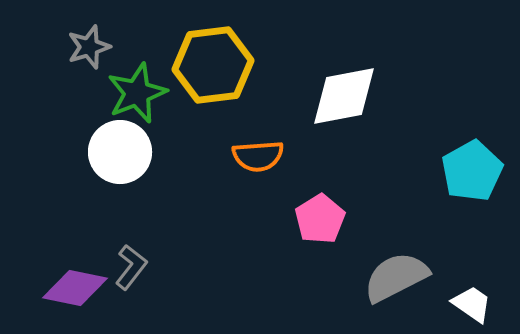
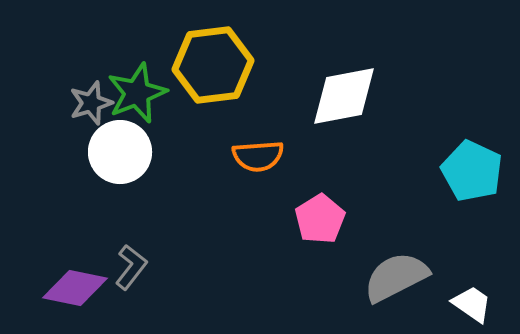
gray star: moved 2 px right, 56 px down
cyan pentagon: rotated 18 degrees counterclockwise
